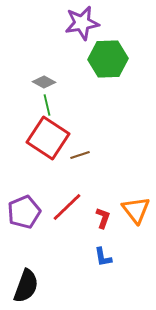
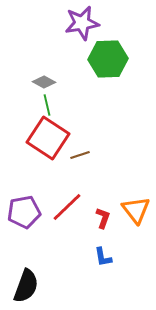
purple pentagon: rotated 12 degrees clockwise
